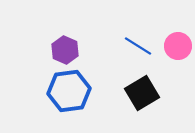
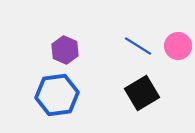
blue hexagon: moved 12 px left, 4 px down
